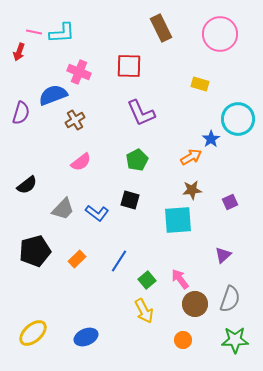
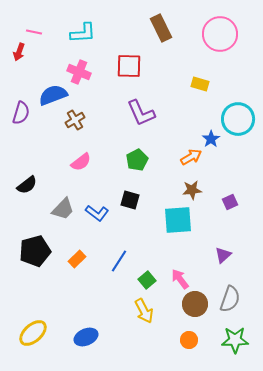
cyan L-shape: moved 21 px right
orange circle: moved 6 px right
